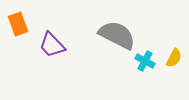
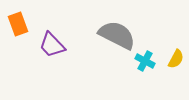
yellow semicircle: moved 2 px right, 1 px down
